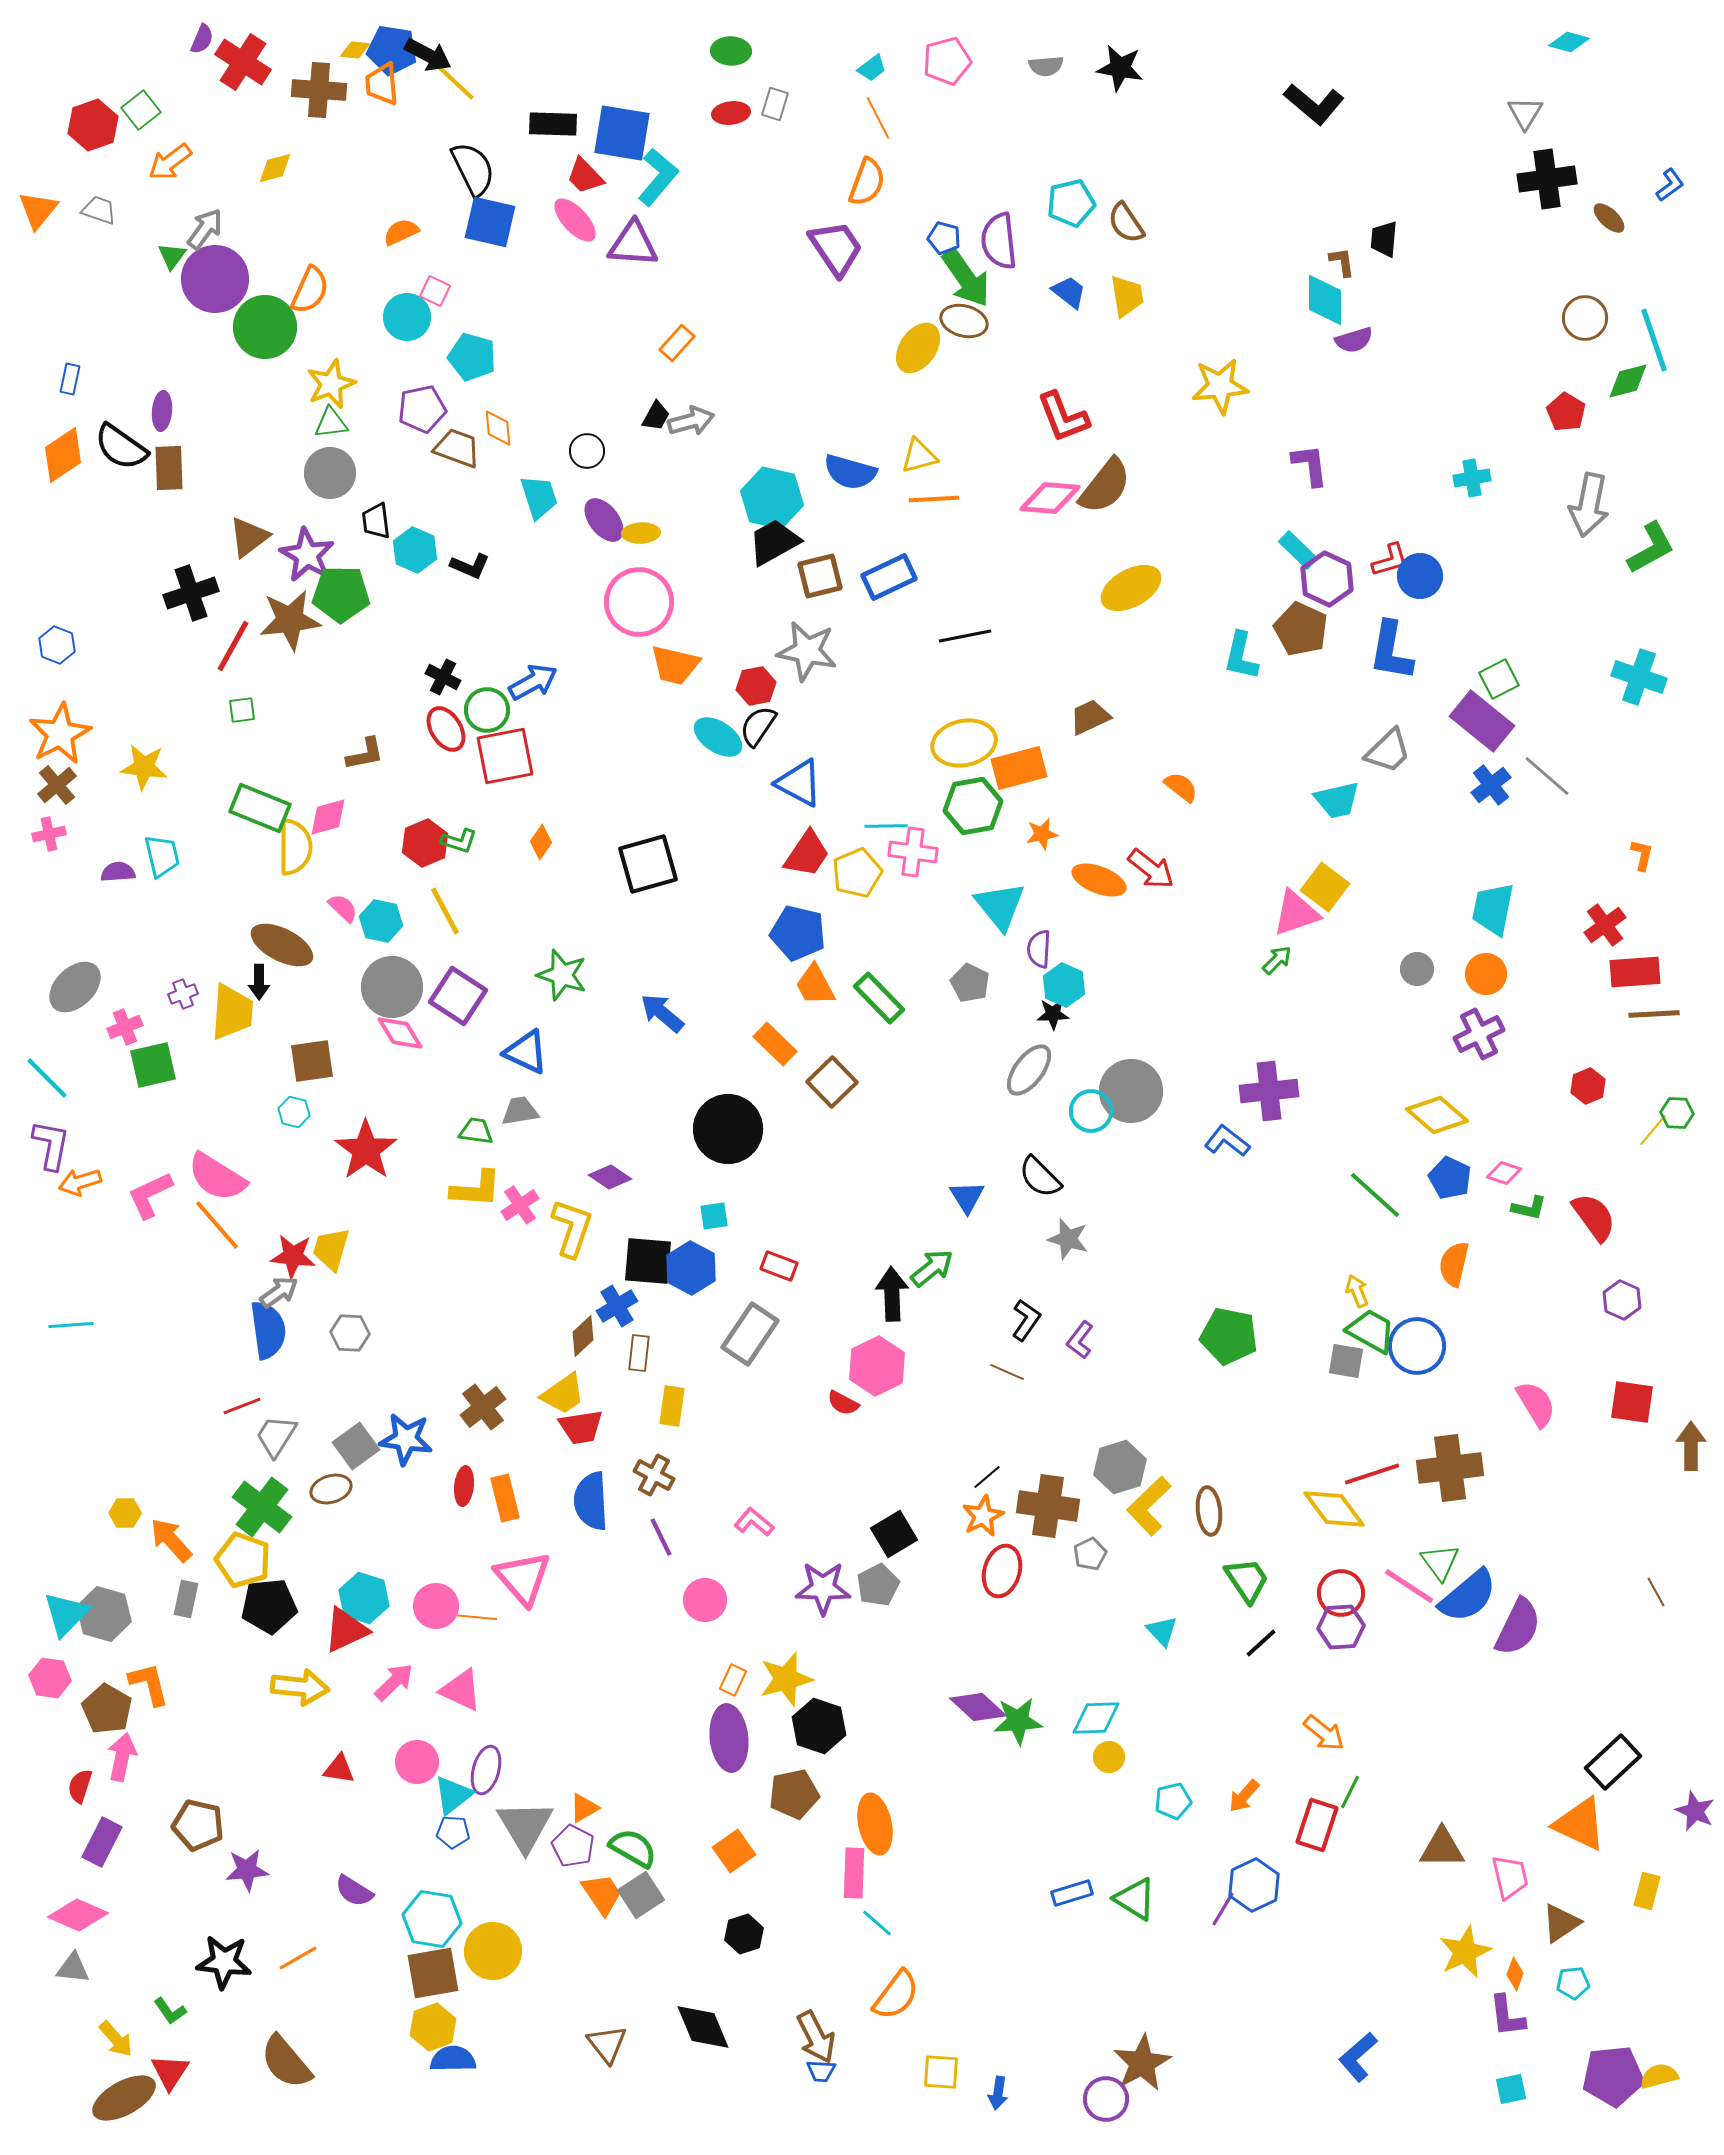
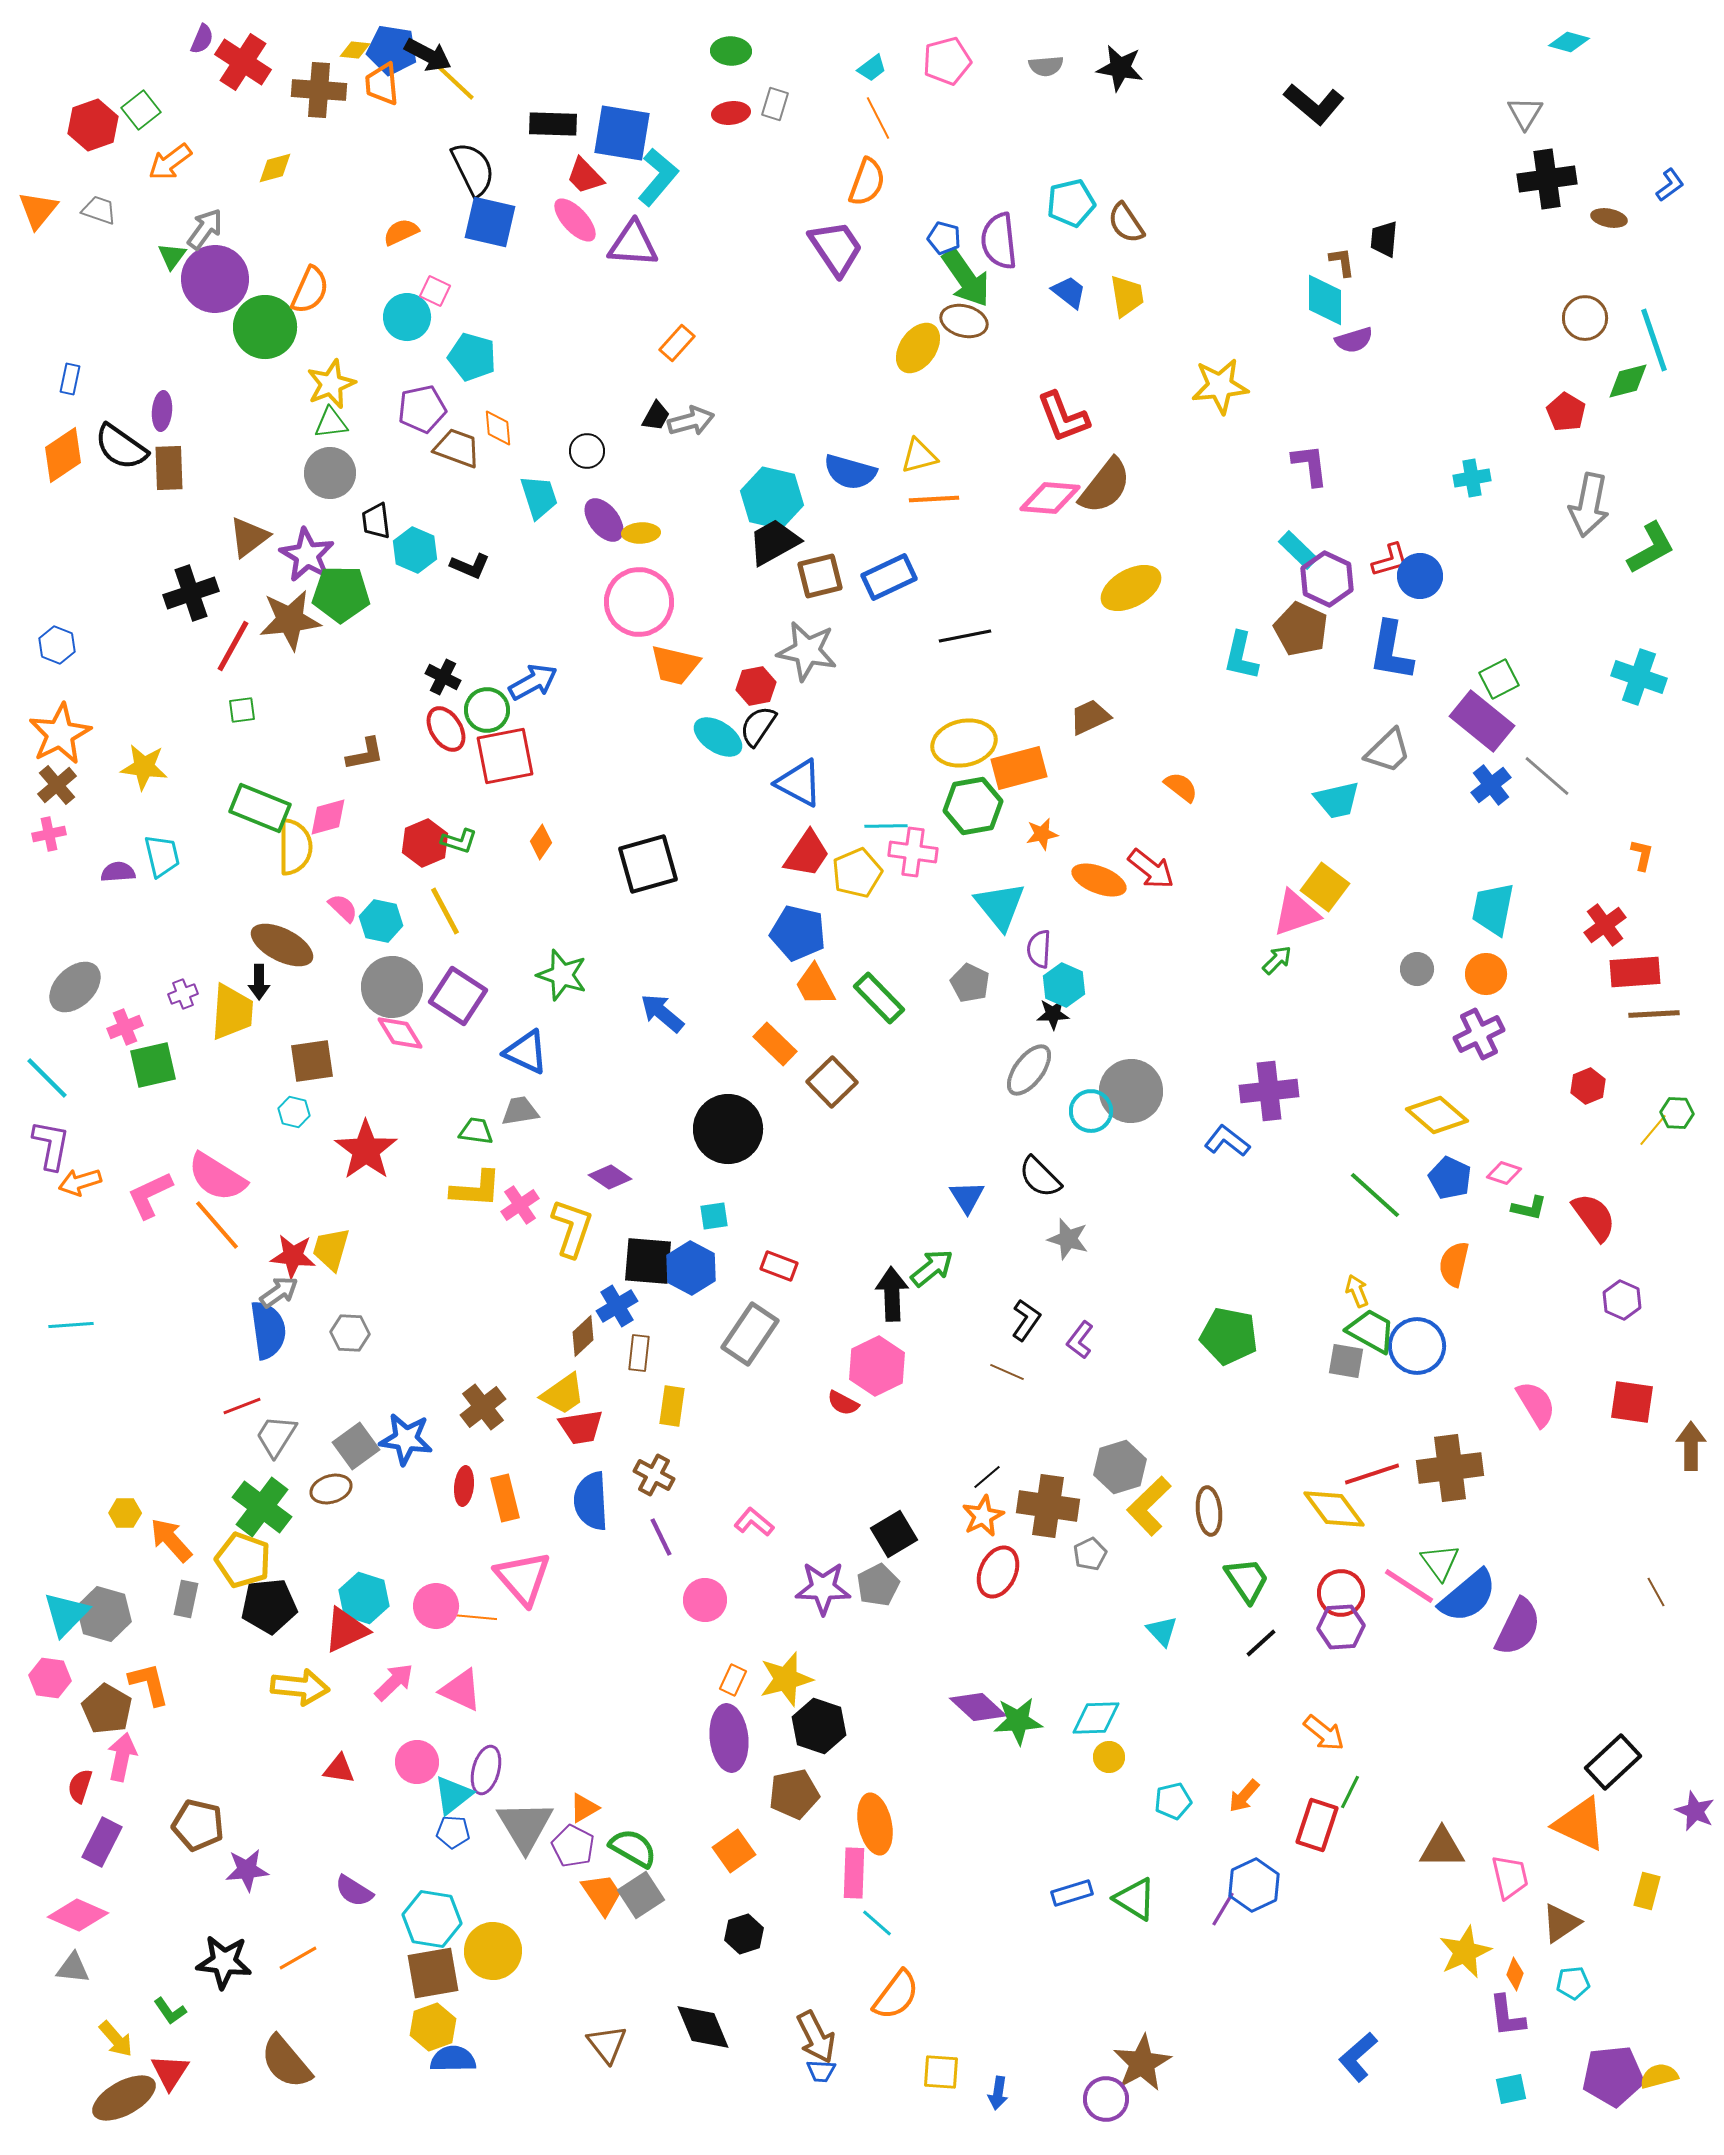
brown ellipse at (1609, 218): rotated 32 degrees counterclockwise
red ellipse at (1002, 1571): moved 4 px left, 1 px down; rotated 9 degrees clockwise
